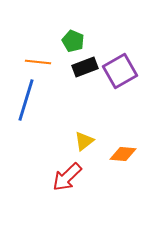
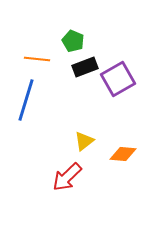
orange line: moved 1 px left, 3 px up
purple square: moved 2 px left, 8 px down
